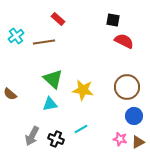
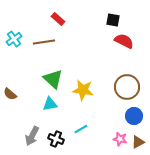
cyan cross: moved 2 px left, 3 px down
